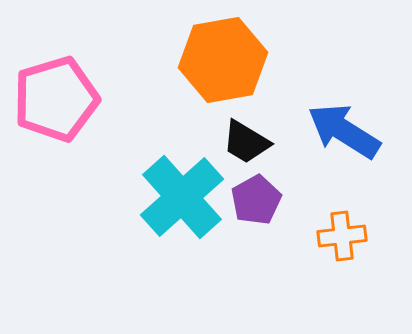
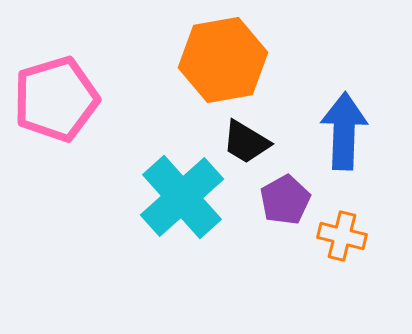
blue arrow: rotated 60 degrees clockwise
purple pentagon: moved 29 px right
orange cross: rotated 21 degrees clockwise
